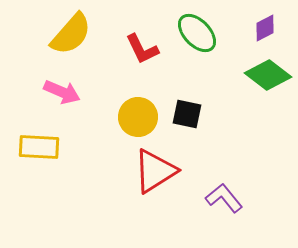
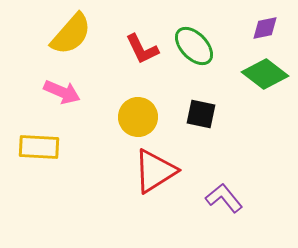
purple diamond: rotated 16 degrees clockwise
green ellipse: moved 3 px left, 13 px down
green diamond: moved 3 px left, 1 px up
black square: moved 14 px right
